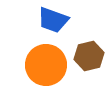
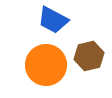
blue trapezoid: rotated 8 degrees clockwise
